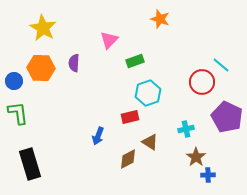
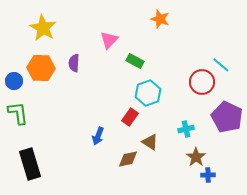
green rectangle: rotated 48 degrees clockwise
red rectangle: rotated 42 degrees counterclockwise
brown diamond: rotated 15 degrees clockwise
